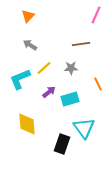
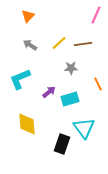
brown line: moved 2 px right
yellow line: moved 15 px right, 25 px up
